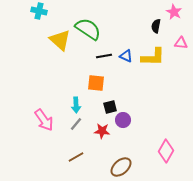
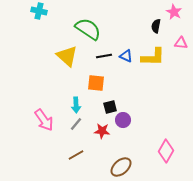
yellow triangle: moved 7 px right, 16 px down
brown line: moved 2 px up
